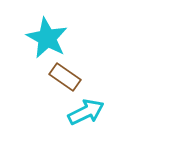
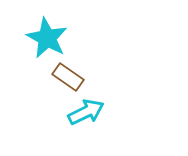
brown rectangle: moved 3 px right
